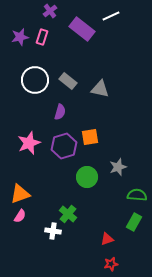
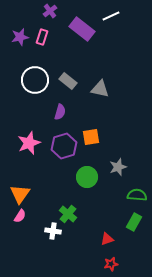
orange square: moved 1 px right
orange triangle: rotated 35 degrees counterclockwise
